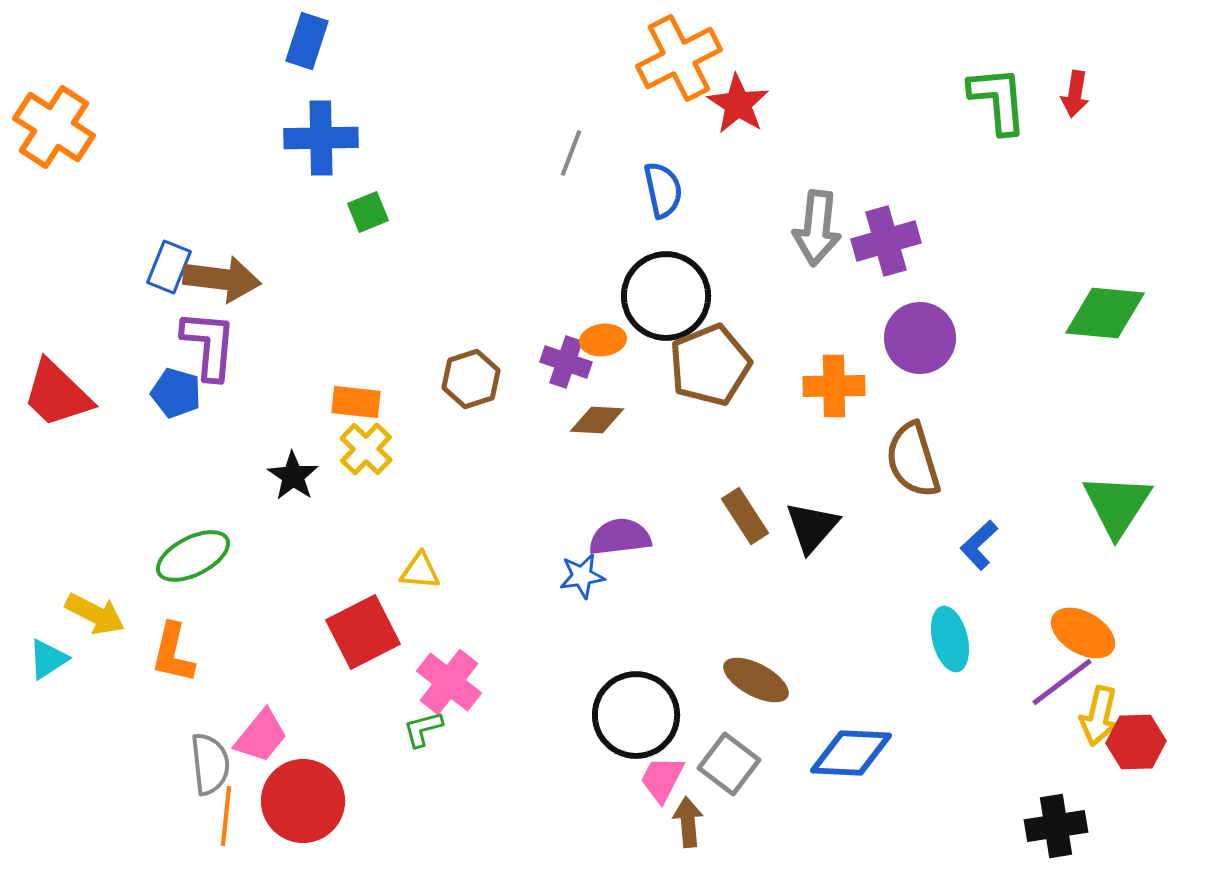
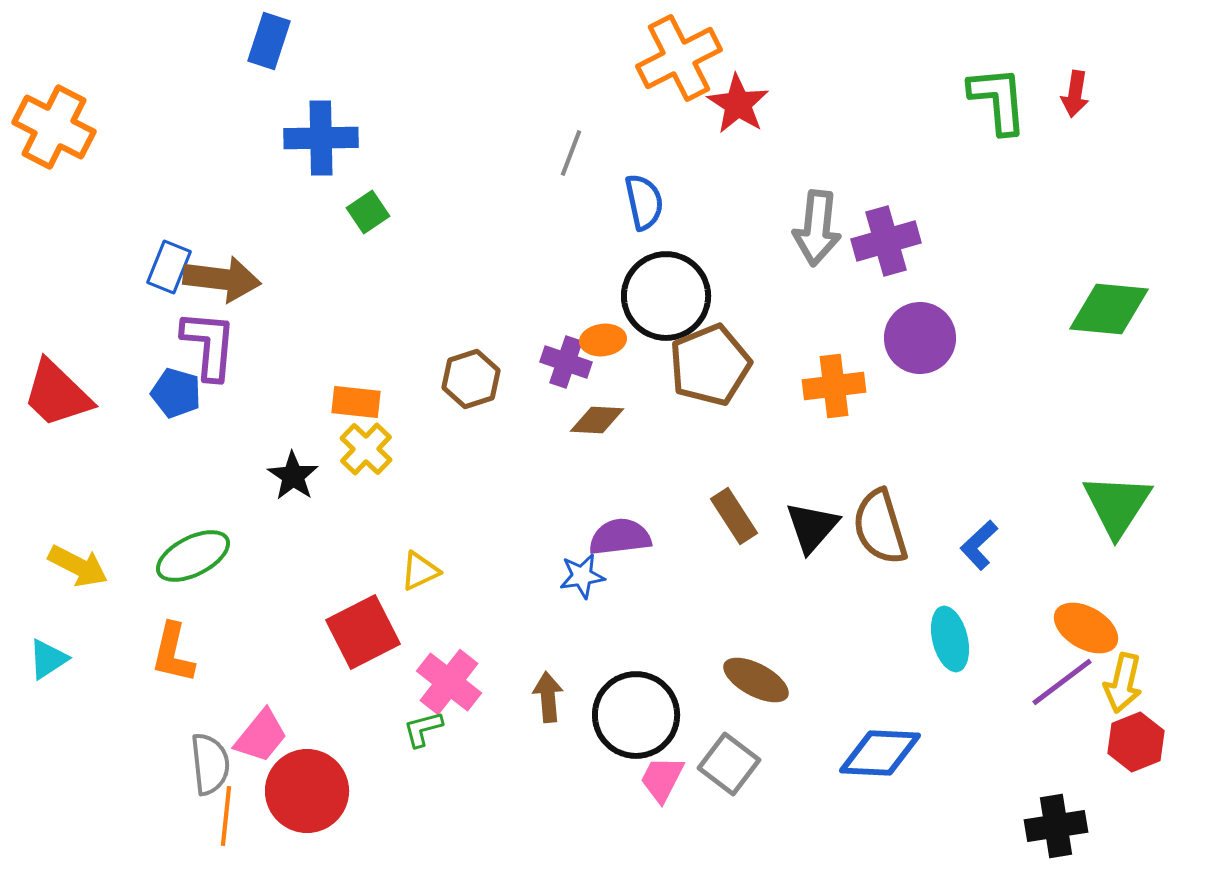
blue rectangle at (307, 41): moved 38 px left
orange cross at (54, 127): rotated 6 degrees counterclockwise
blue semicircle at (663, 190): moved 19 px left, 12 px down
green square at (368, 212): rotated 12 degrees counterclockwise
green diamond at (1105, 313): moved 4 px right, 4 px up
orange cross at (834, 386): rotated 6 degrees counterclockwise
brown semicircle at (913, 460): moved 33 px left, 67 px down
brown rectangle at (745, 516): moved 11 px left
yellow triangle at (420, 571): rotated 30 degrees counterclockwise
yellow arrow at (95, 614): moved 17 px left, 48 px up
orange ellipse at (1083, 633): moved 3 px right, 5 px up
yellow arrow at (1099, 716): moved 24 px right, 33 px up
red hexagon at (1136, 742): rotated 20 degrees counterclockwise
blue diamond at (851, 753): moved 29 px right
red circle at (303, 801): moved 4 px right, 10 px up
brown arrow at (688, 822): moved 140 px left, 125 px up
